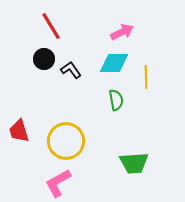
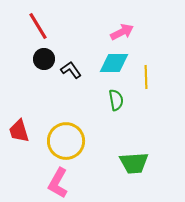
red line: moved 13 px left
pink L-shape: rotated 32 degrees counterclockwise
